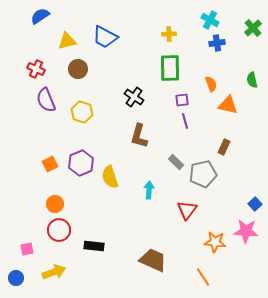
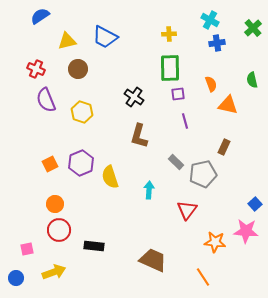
purple square: moved 4 px left, 6 px up
